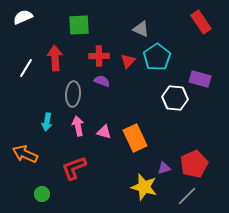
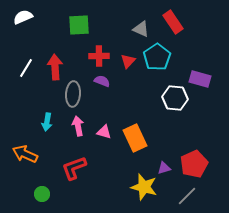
red rectangle: moved 28 px left
red arrow: moved 9 px down
